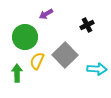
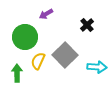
black cross: rotated 16 degrees counterclockwise
yellow semicircle: moved 1 px right
cyan arrow: moved 2 px up
